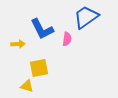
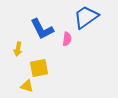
yellow arrow: moved 5 px down; rotated 104 degrees clockwise
